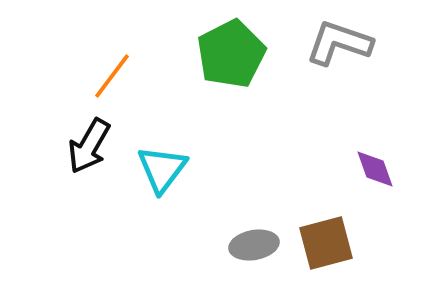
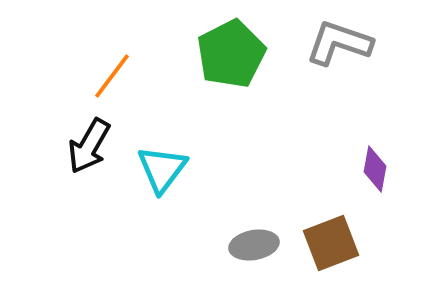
purple diamond: rotated 30 degrees clockwise
brown square: moved 5 px right; rotated 6 degrees counterclockwise
